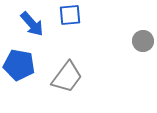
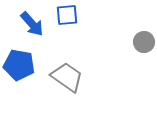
blue square: moved 3 px left
gray circle: moved 1 px right, 1 px down
gray trapezoid: rotated 92 degrees counterclockwise
